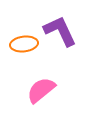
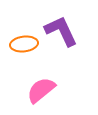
purple L-shape: moved 1 px right
